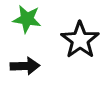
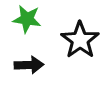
black arrow: moved 4 px right, 1 px up
